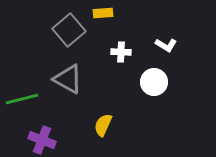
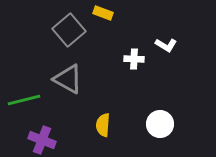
yellow rectangle: rotated 24 degrees clockwise
white cross: moved 13 px right, 7 px down
white circle: moved 6 px right, 42 px down
green line: moved 2 px right, 1 px down
yellow semicircle: rotated 20 degrees counterclockwise
